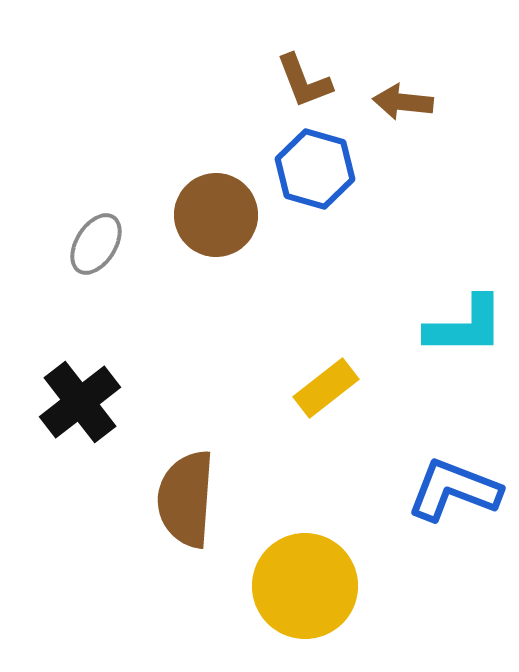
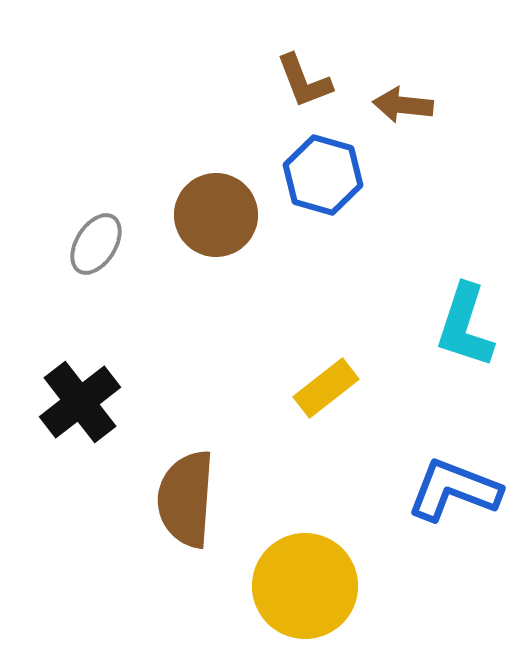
brown arrow: moved 3 px down
blue hexagon: moved 8 px right, 6 px down
cyan L-shape: rotated 108 degrees clockwise
